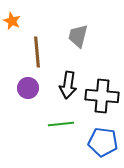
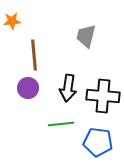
orange star: rotated 30 degrees counterclockwise
gray trapezoid: moved 8 px right
brown line: moved 3 px left, 3 px down
black arrow: moved 3 px down
black cross: moved 1 px right
blue pentagon: moved 5 px left
